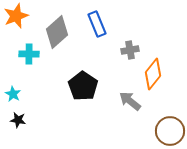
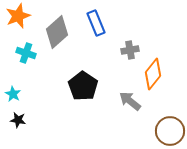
orange star: moved 2 px right
blue rectangle: moved 1 px left, 1 px up
cyan cross: moved 3 px left, 1 px up; rotated 18 degrees clockwise
